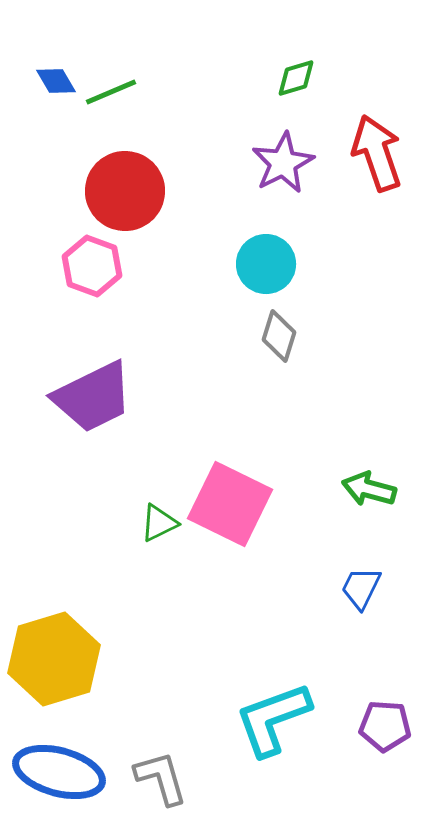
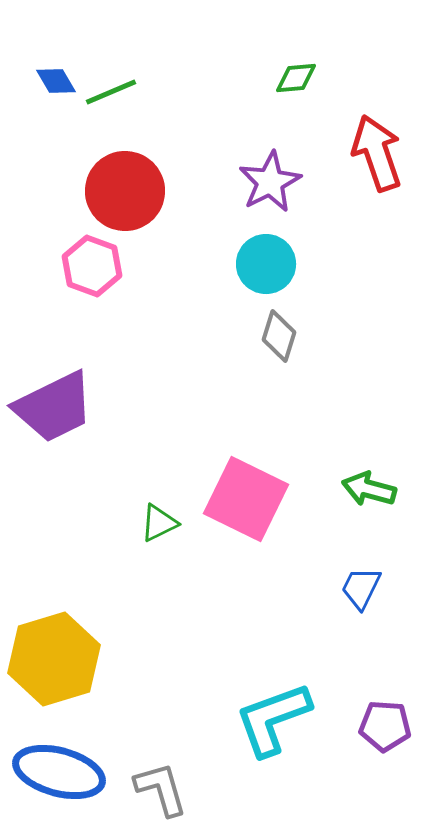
green diamond: rotated 12 degrees clockwise
purple star: moved 13 px left, 19 px down
purple trapezoid: moved 39 px left, 10 px down
pink square: moved 16 px right, 5 px up
gray L-shape: moved 11 px down
